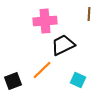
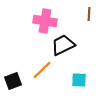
pink cross: rotated 15 degrees clockwise
cyan square: moved 1 px right; rotated 21 degrees counterclockwise
